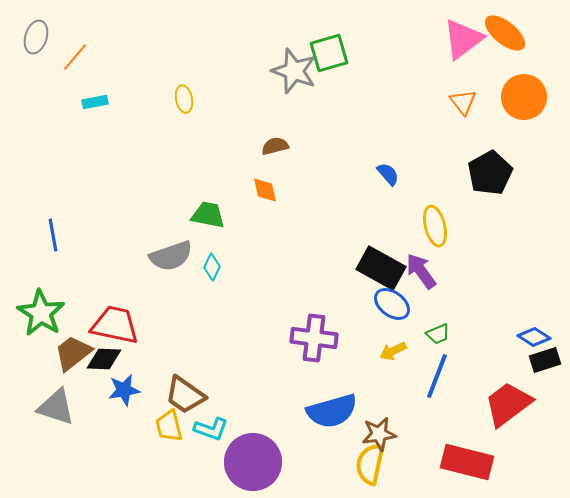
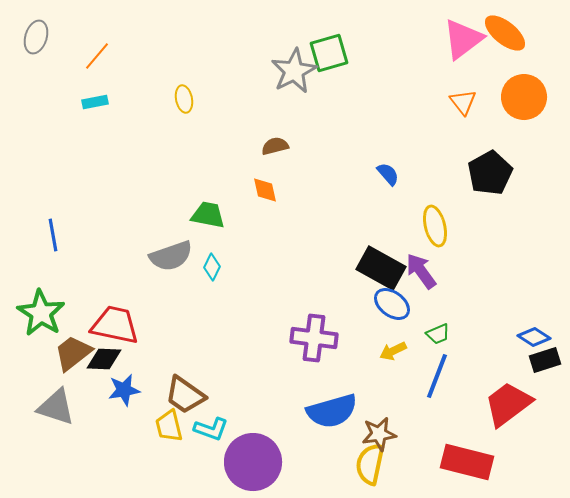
orange line at (75, 57): moved 22 px right, 1 px up
gray star at (294, 71): rotated 24 degrees clockwise
